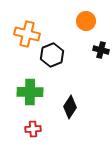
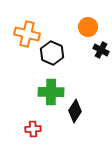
orange circle: moved 2 px right, 6 px down
black cross: rotated 14 degrees clockwise
black hexagon: moved 2 px up; rotated 15 degrees counterclockwise
green cross: moved 21 px right
black diamond: moved 5 px right, 4 px down
